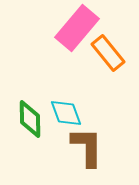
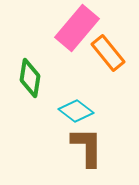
cyan diamond: moved 10 px right, 2 px up; rotated 32 degrees counterclockwise
green diamond: moved 41 px up; rotated 9 degrees clockwise
